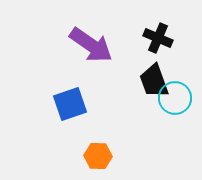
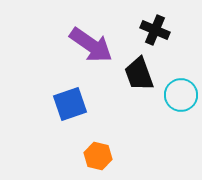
black cross: moved 3 px left, 8 px up
black trapezoid: moved 15 px left, 7 px up
cyan circle: moved 6 px right, 3 px up
orange hexagon: rotated 12 degrees clockwise
